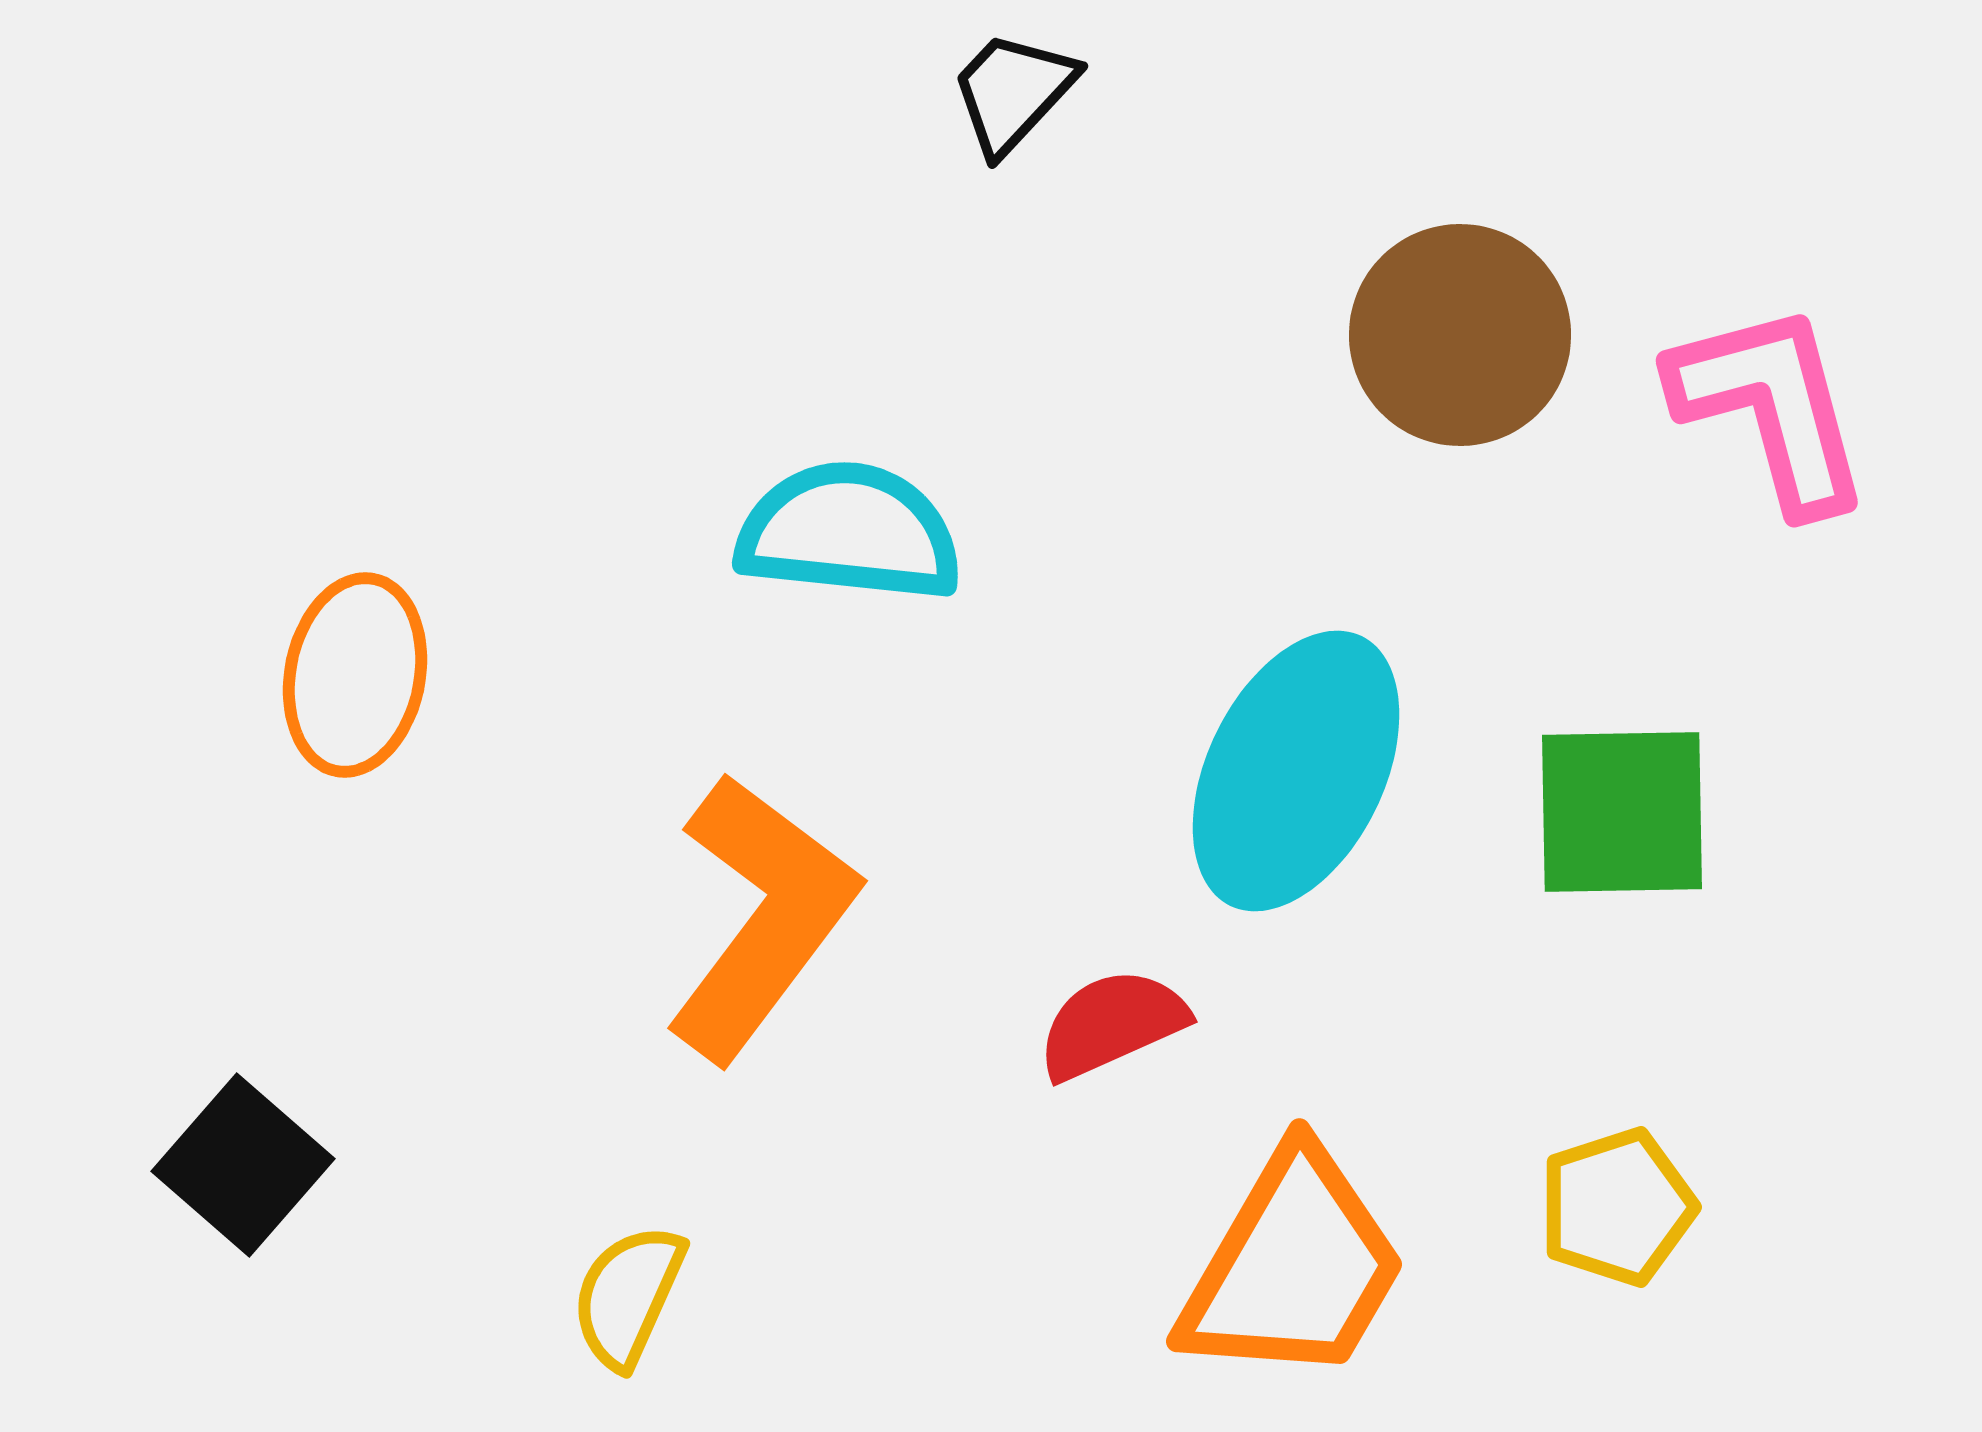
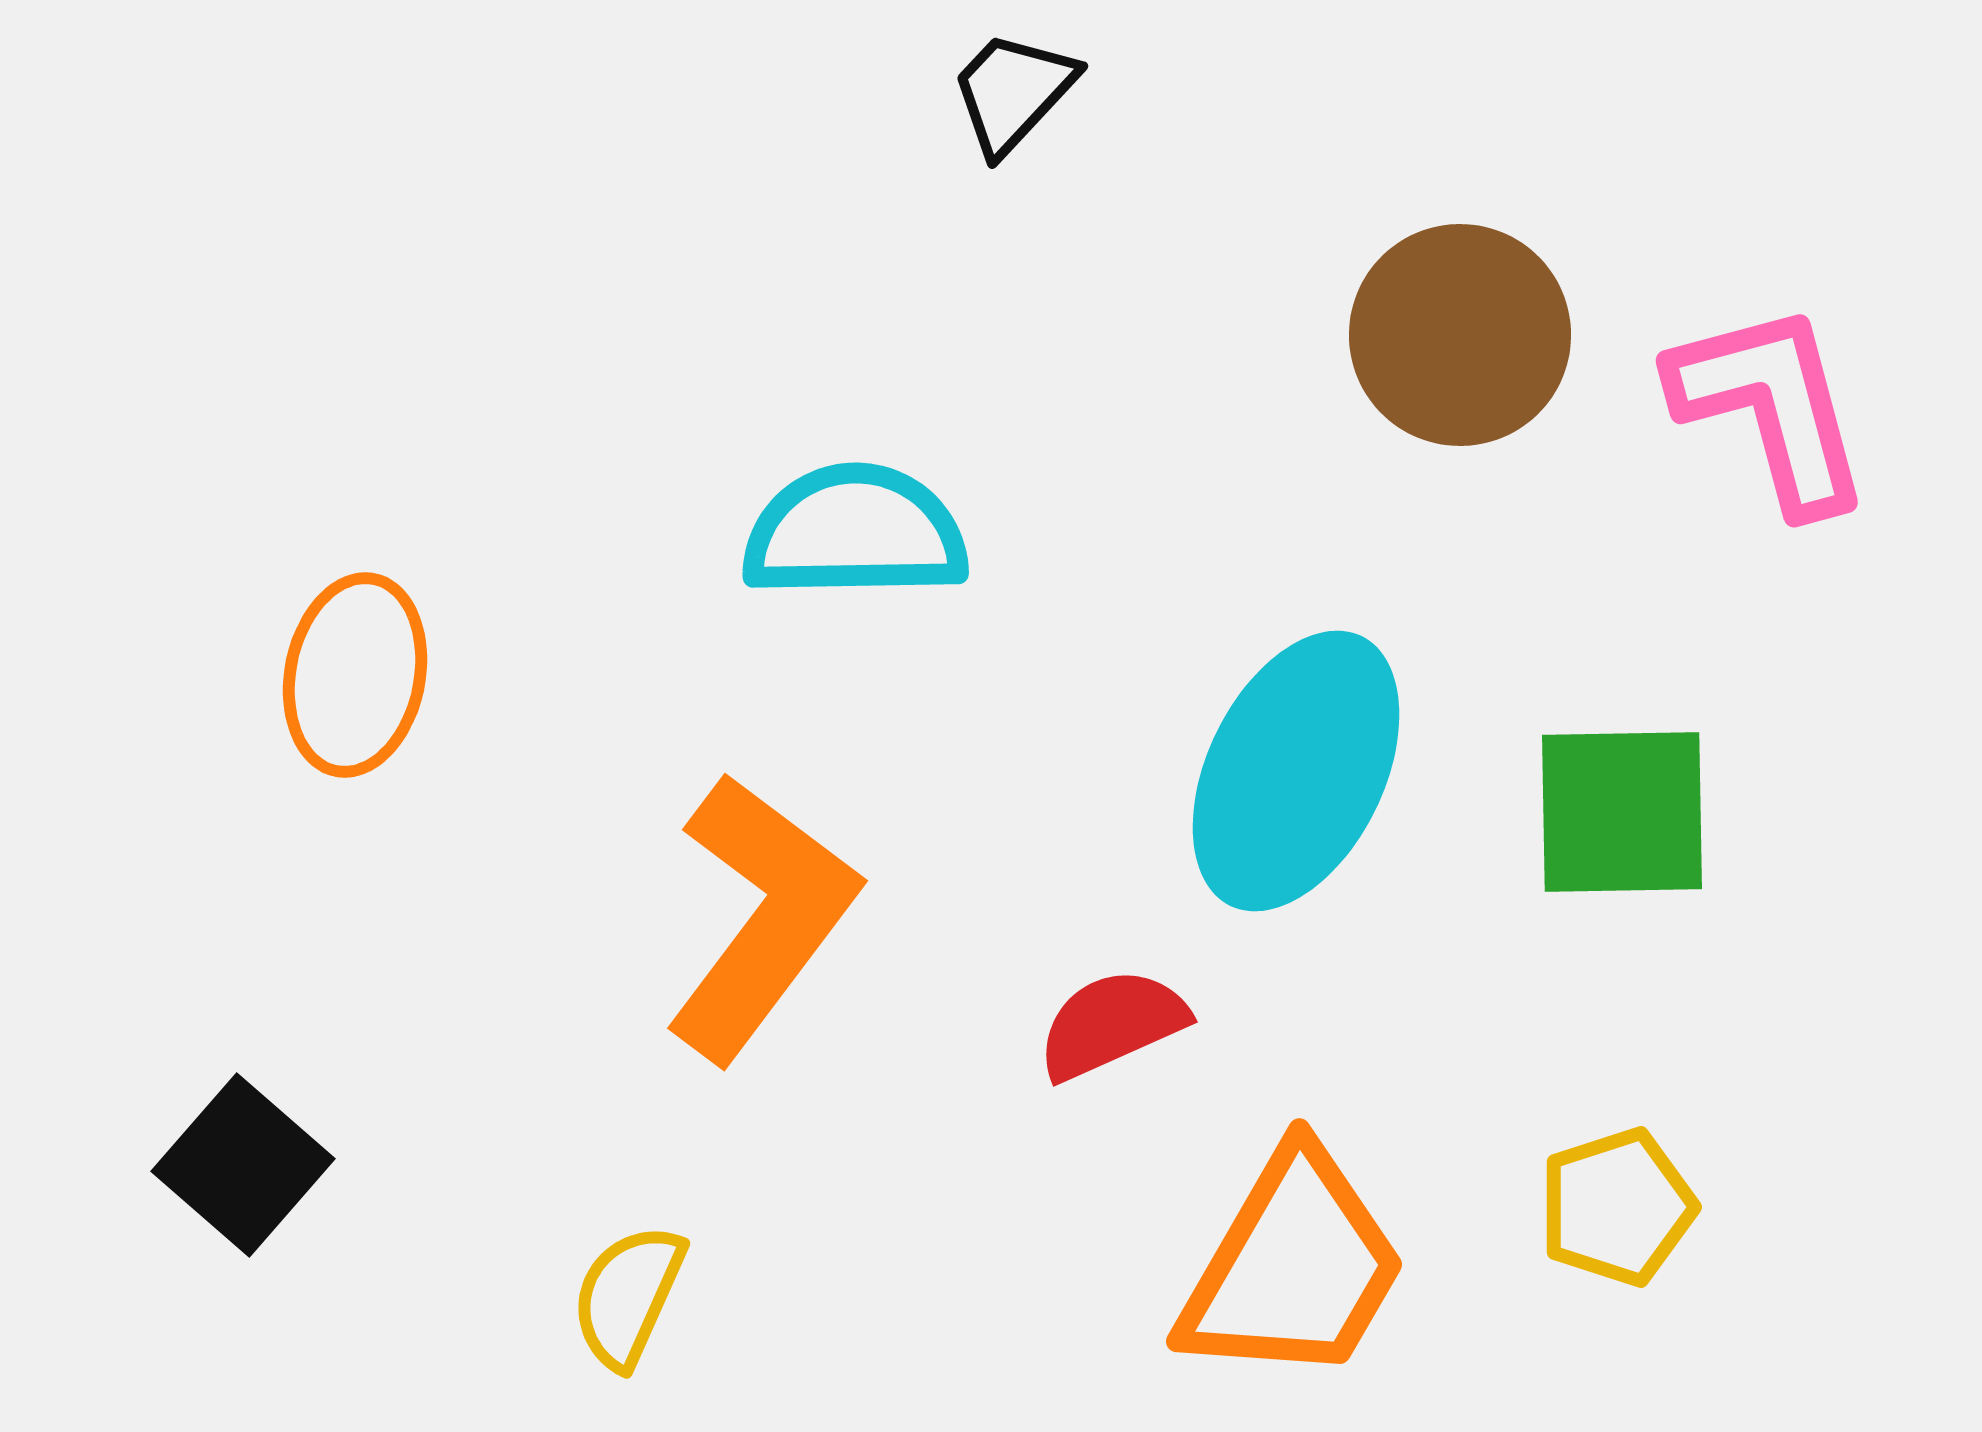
cyan semicircle: moved 6 px right; rotated 7 degrees counterclockwise
